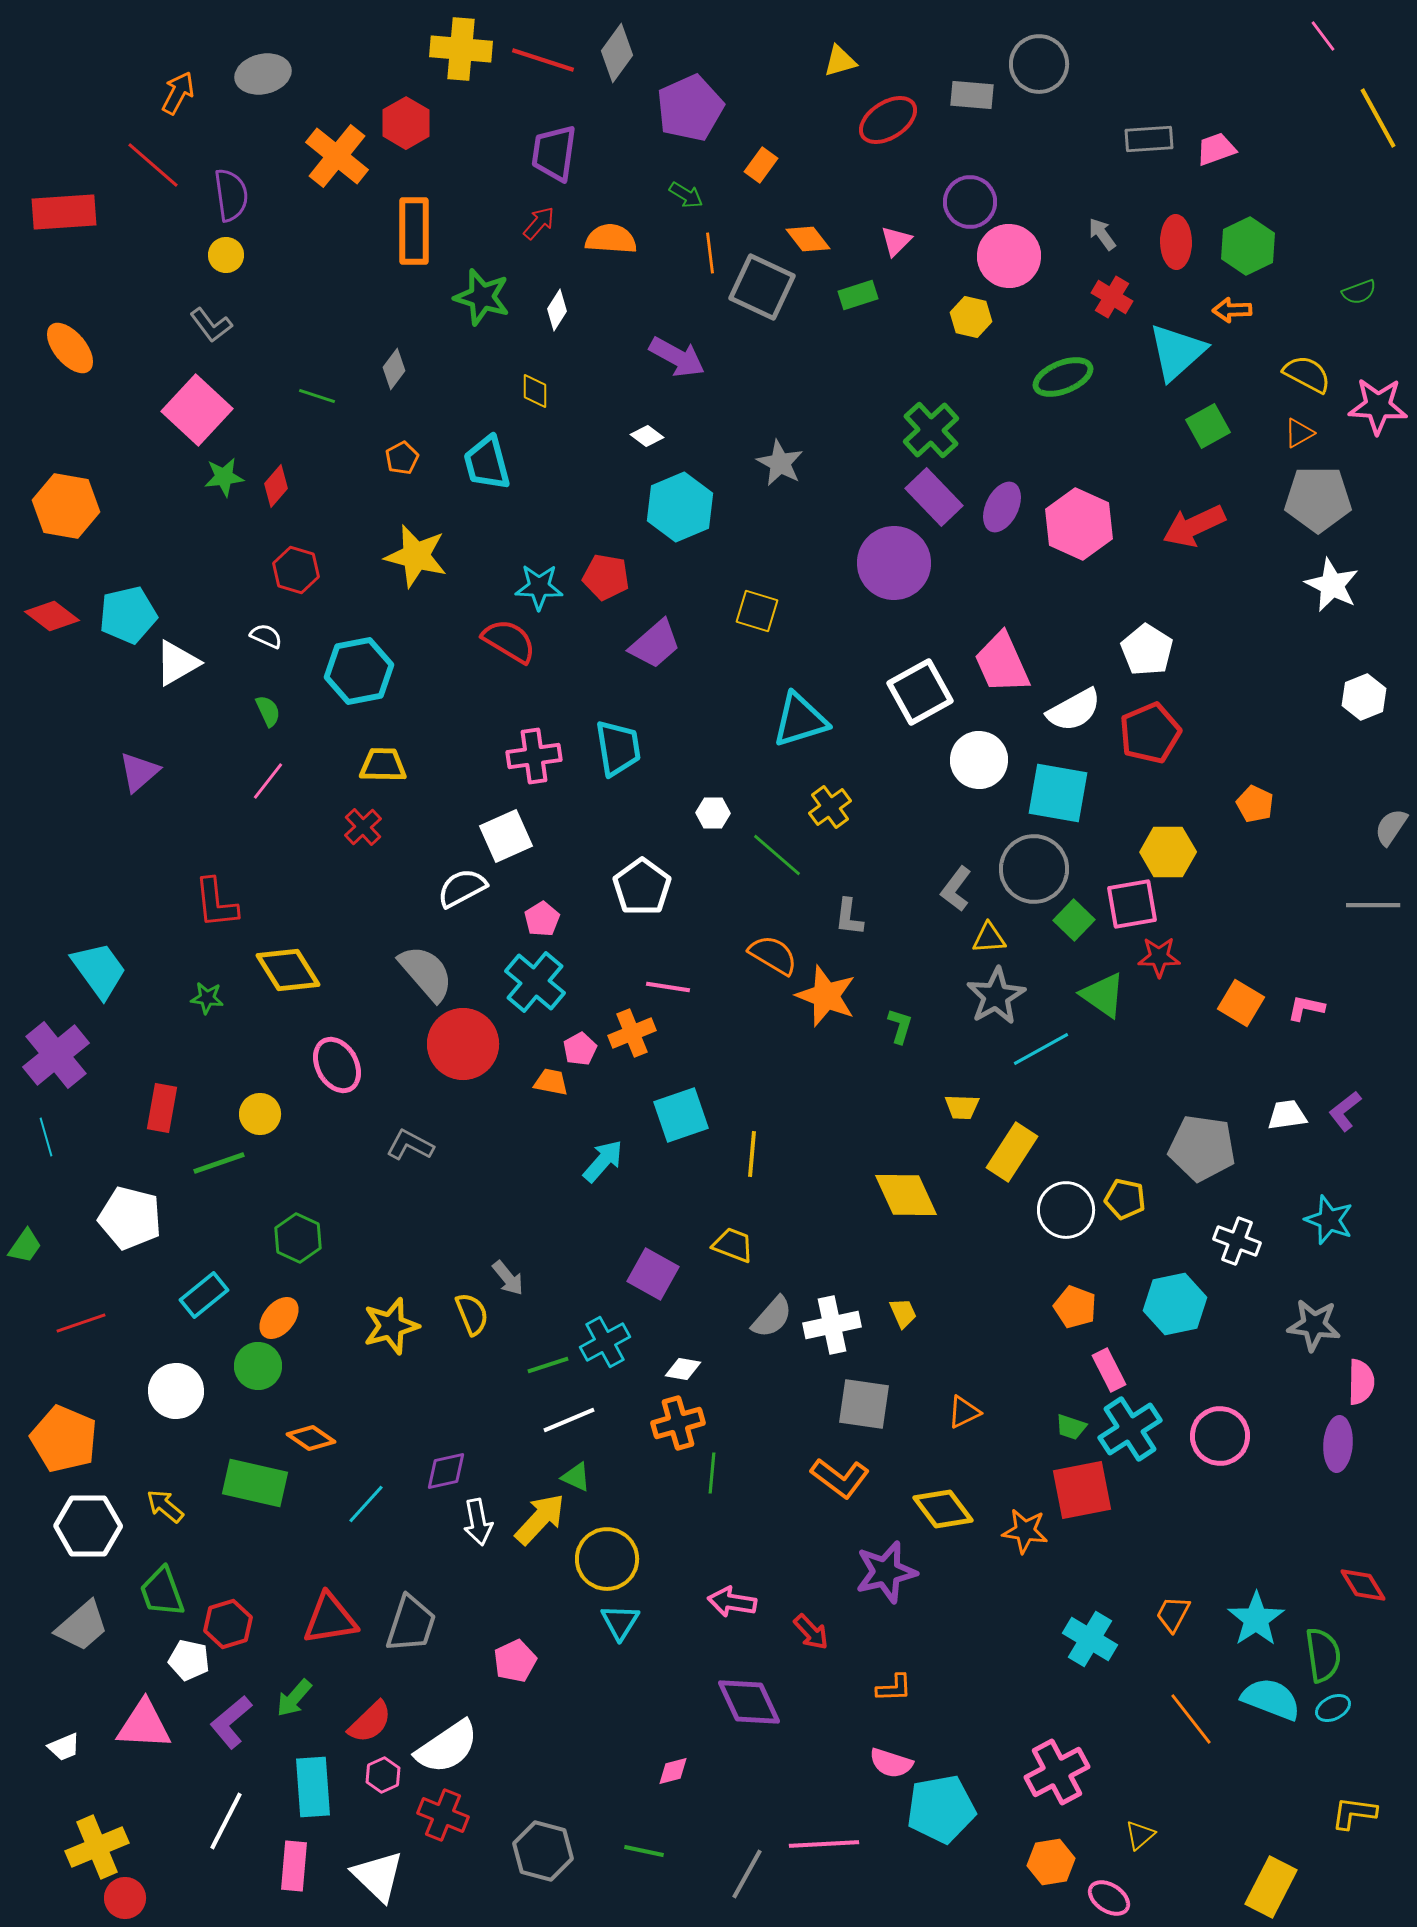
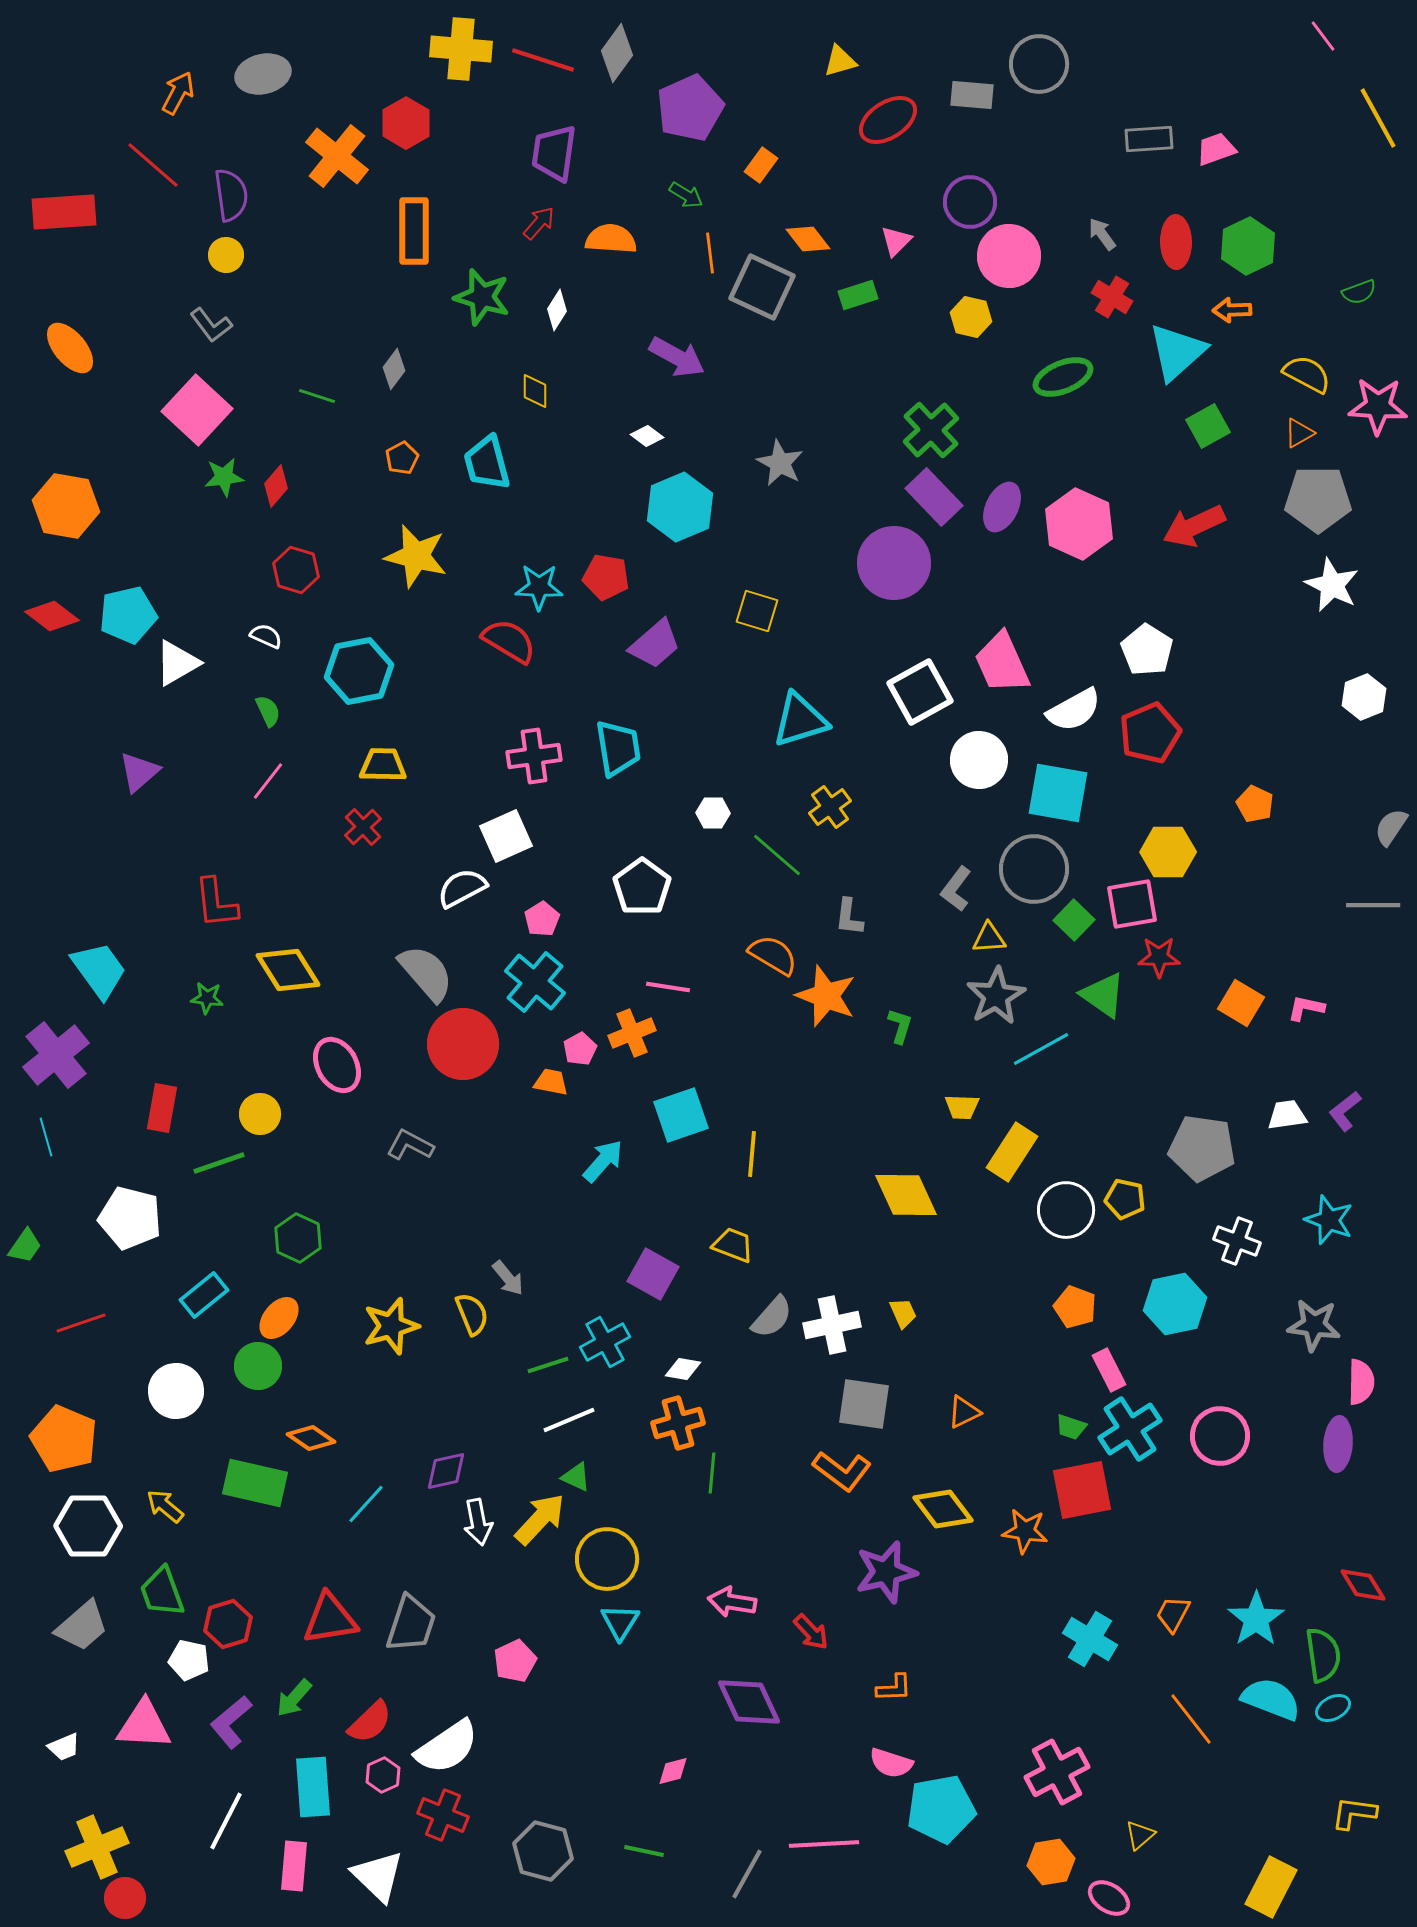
orange L-shape at (840, 1478): moved 2 px right, 7 px up
